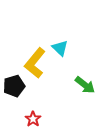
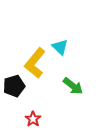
cyan triangle: moved 1 px up
green arrow: moved 12 px left, 1 px down
